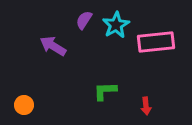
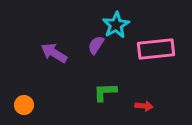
purple semicircle: moved 12 px right, 25 px down
pink rectangle: moved 7 px down
purple arrow: moved 1 px right, 7 px down
green L-shape: moved 1 px down
red arrow: moved 2 px left; rotated 78 degrees counterclockwise
